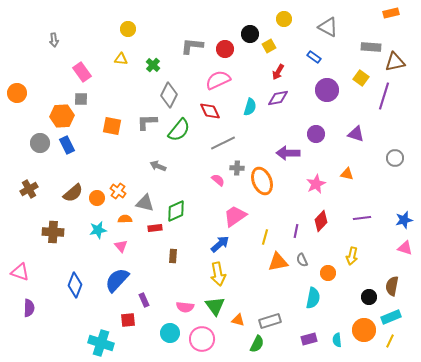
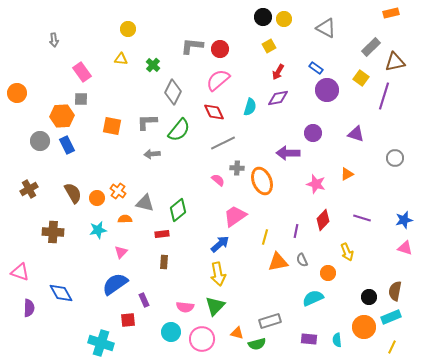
gray triangle at (328, 27): moved 2 px left, 1 px down
black circle at (250, 34): moved 13 px right, 17 px up
gray rectangle at (371, 47): rotated 48 degrees counterclockwise
red circle at (225, 49): moved 5 px left
blue rectangle at (314, 57): moved 2 px right, 11 px down
pink semicircle at (218, 80): rotated 15 degrees counterclockwise
gray diamond at (169, 95): moved 4 px right, 3 px up
red diamond at (210, 111): moved 4 px right, 1 px down
purple circle at (316, 134): moved 3 px left, 1 px up
gray circle at (40, 143): moved 2 px up
gray arrow at (158, 166): moved 6 px left, 12 px up; rotated 28 degrees counterclockwise
orange triangle at (347, 174): rotated 40 degrees counterclockwise
pink star at (316, 184): rotated 30 degrees counterclockwise
brown semicircle at (73, 193): rotated 80 degrees counterclockwise
green diamond at (176, 211): moved 2 px right, 1 px up; rotated 15 degrees counterclockwise
purple line at (362, 218): rotated 24 degrees clockwise
red diamond at (321, 221): moved 2 px right, 1 px up
red rectangle at (155, 228): moved 7 px right, 6 px down
pink triangle at (121, 246): moved 6 px down; rotated 24 degrees clockwise
brown rectangle at (173, 256): moved 9 px left, 6 px down
yellow arrow at (352, 256): moved 5 px left, 4 px up; rotated 36 degrees counterclockwise
blue semicircle at (117, 280): moved 2 px left, 4 px down; rotated 12 degrees clockwise
blue diamond at (75, 285): moved 14 px left, 8 px down; rotated 50 degrees counterclockwise
brown semicircle at (392, 286): moved 3 px right, 5 px down
cyan semicircle at (313, 298): rotated 125 degrees counterclockwise
green triangle at (215, 306): rotated 20 degrees clockwise
orange triangle at (238, 320): moved 1 px left, 13 px down
orange circle at (364, 330): moved 3 px up
cyan circle at (170, 333): moved 1 px right, 1 px up
purple rectangle at (309, 339): rotated 21 degrees clockwise
yellow line at (390, 341): moved 2 px right, 6 px down
green semicircle at (257, 344): rotated 48 degrees clockwise
